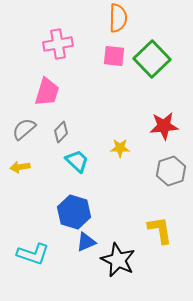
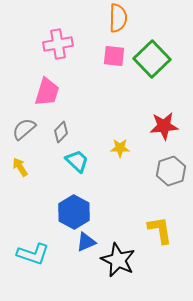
yellow arrow: rotated 66 degrees clockwise
blue hexagon: rotated 12 degrees clockwise
